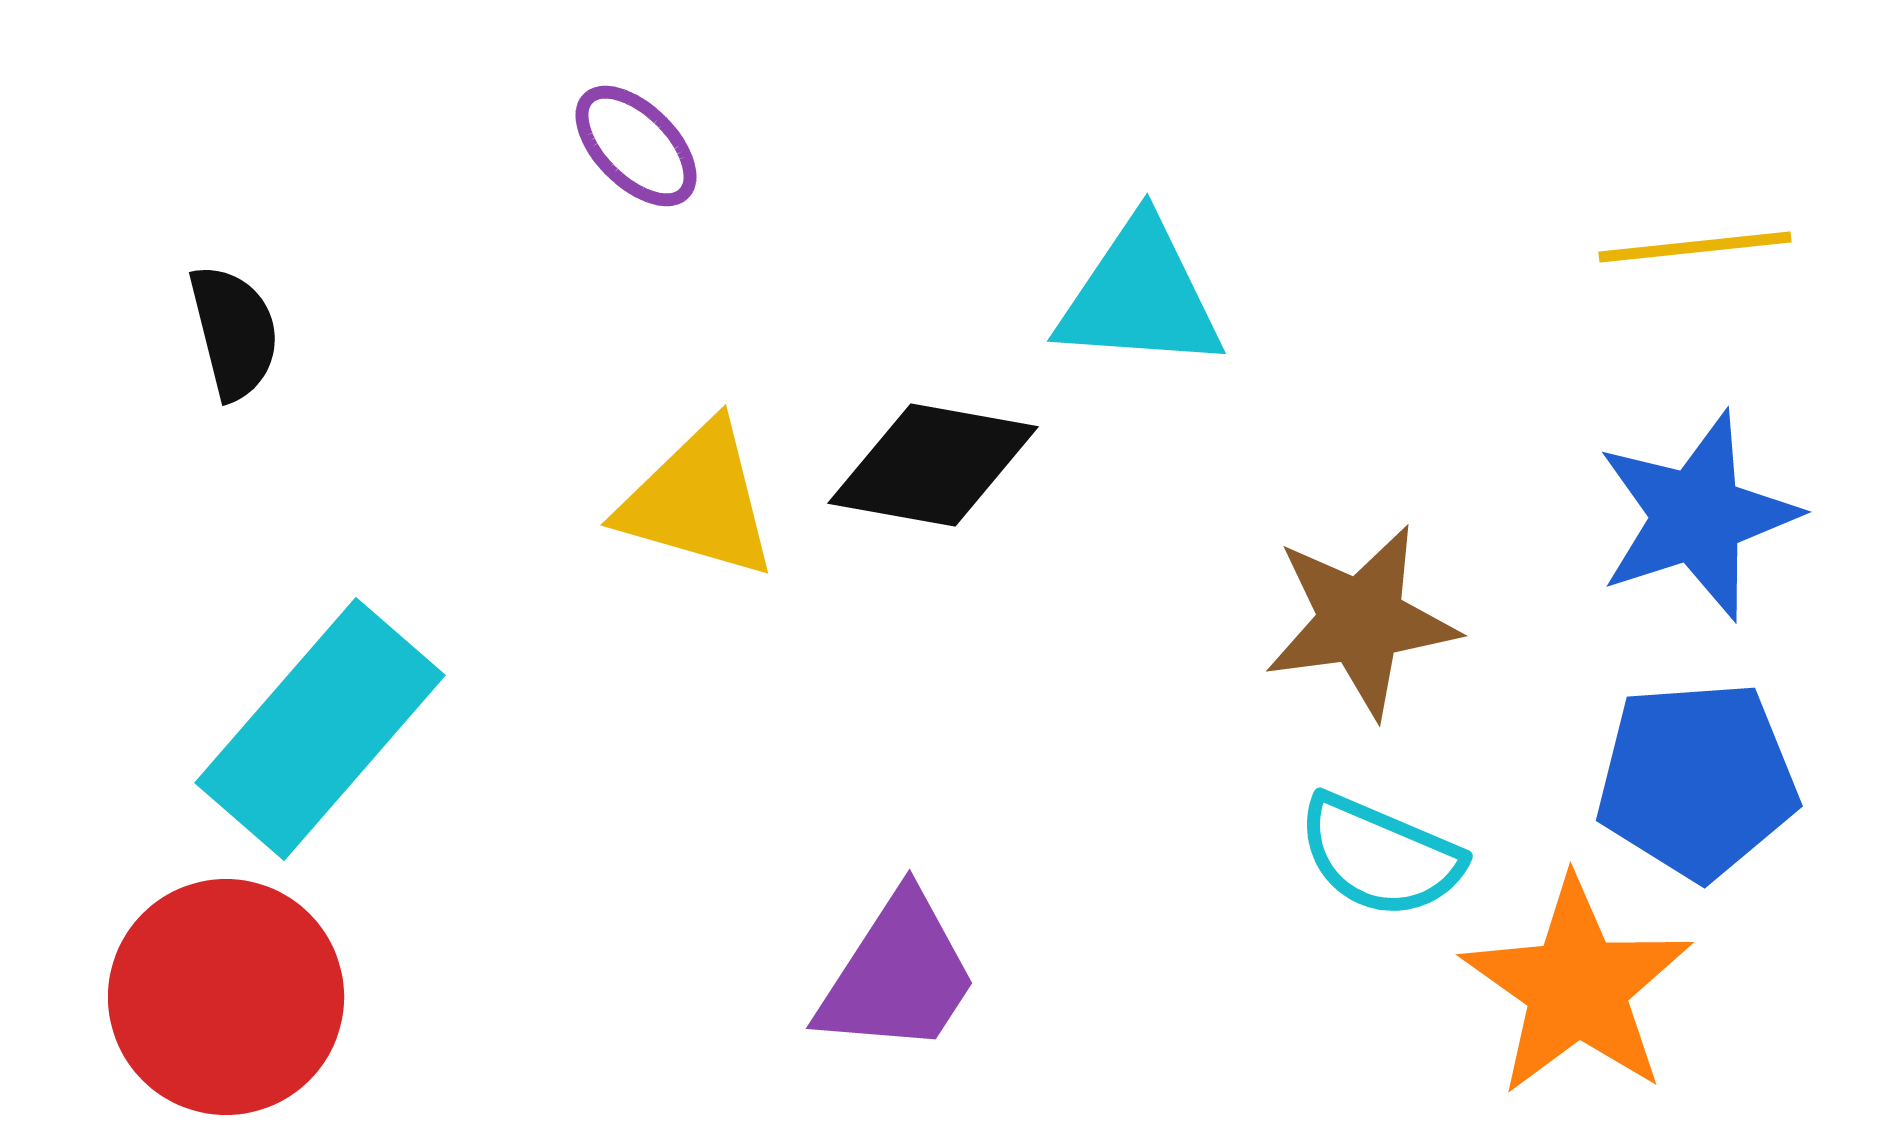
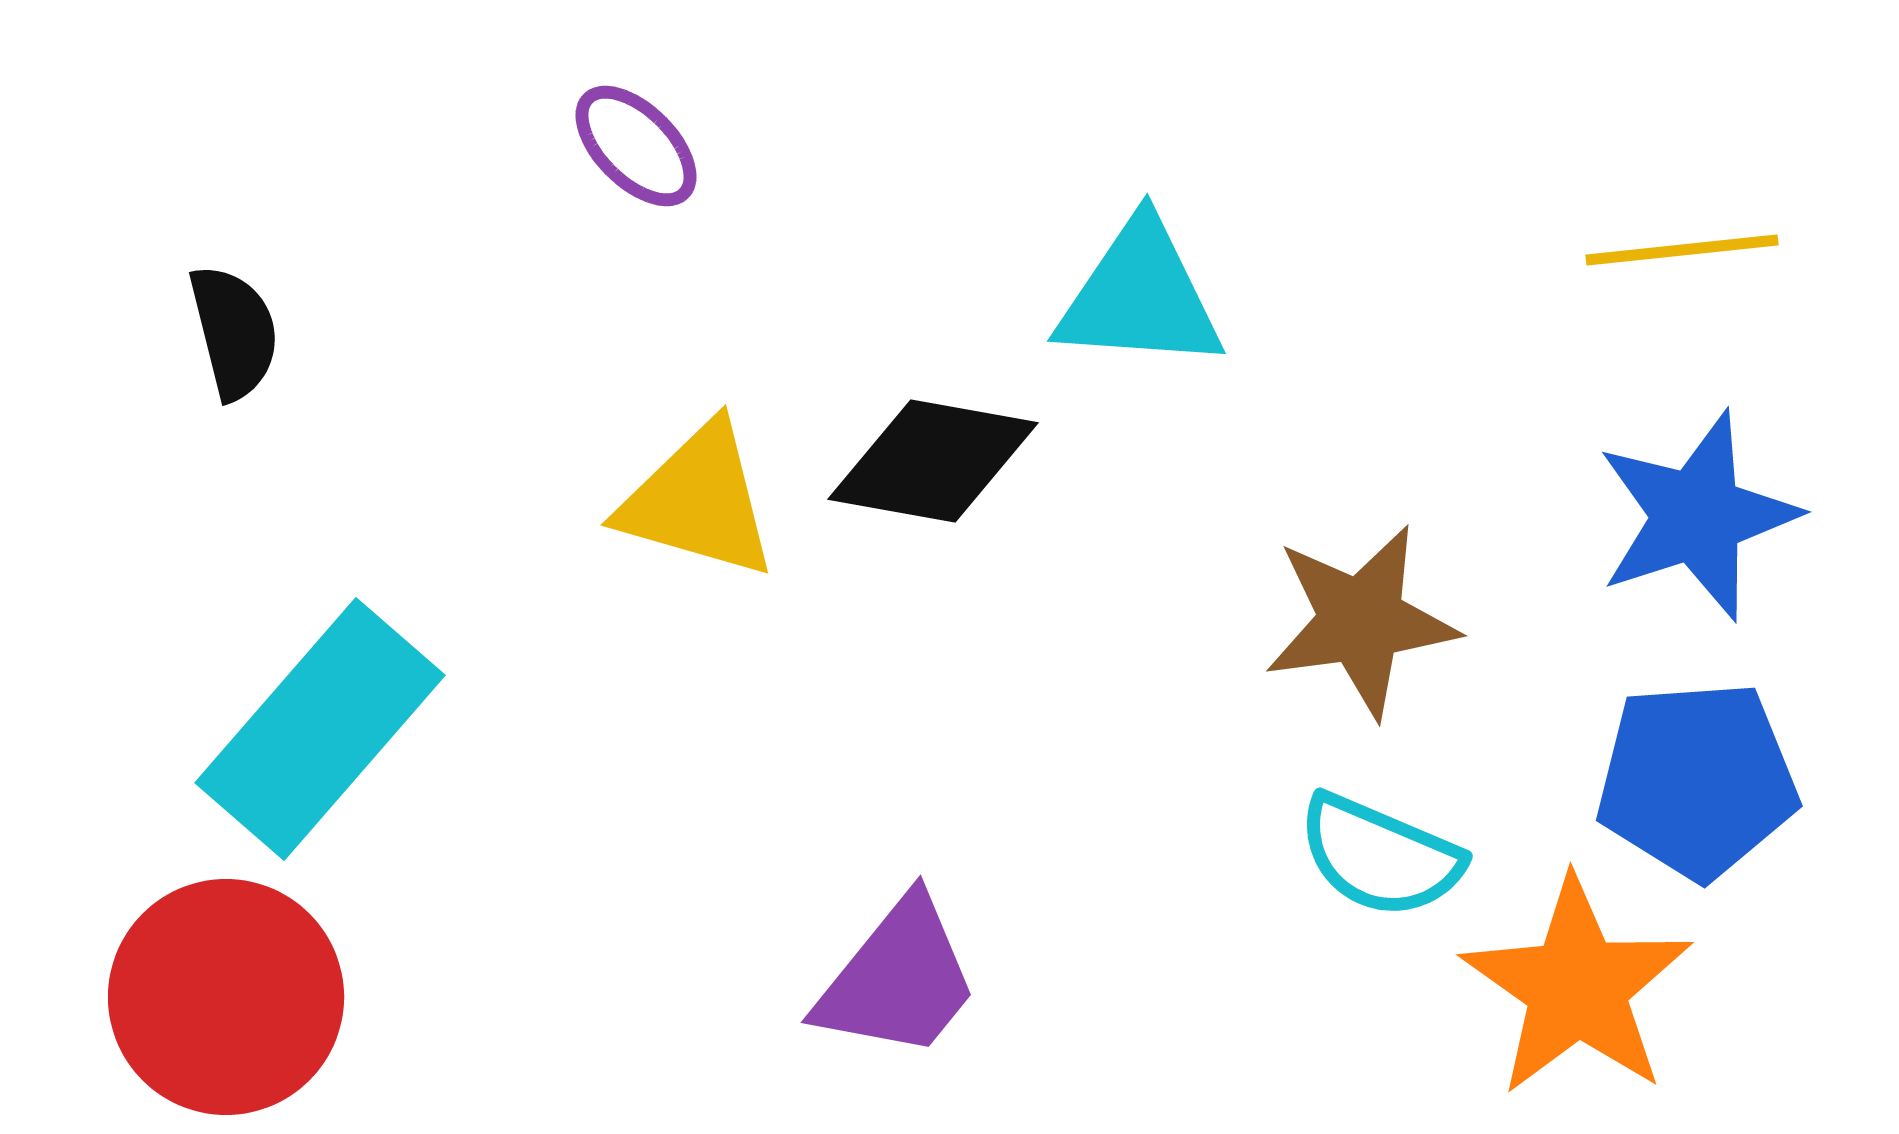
yellow line: moved 13 px left, 3 px down
black diamond: moved 4 px up
purple trapezoid: moved 4 px down; rotated 6 degrees clockwise
